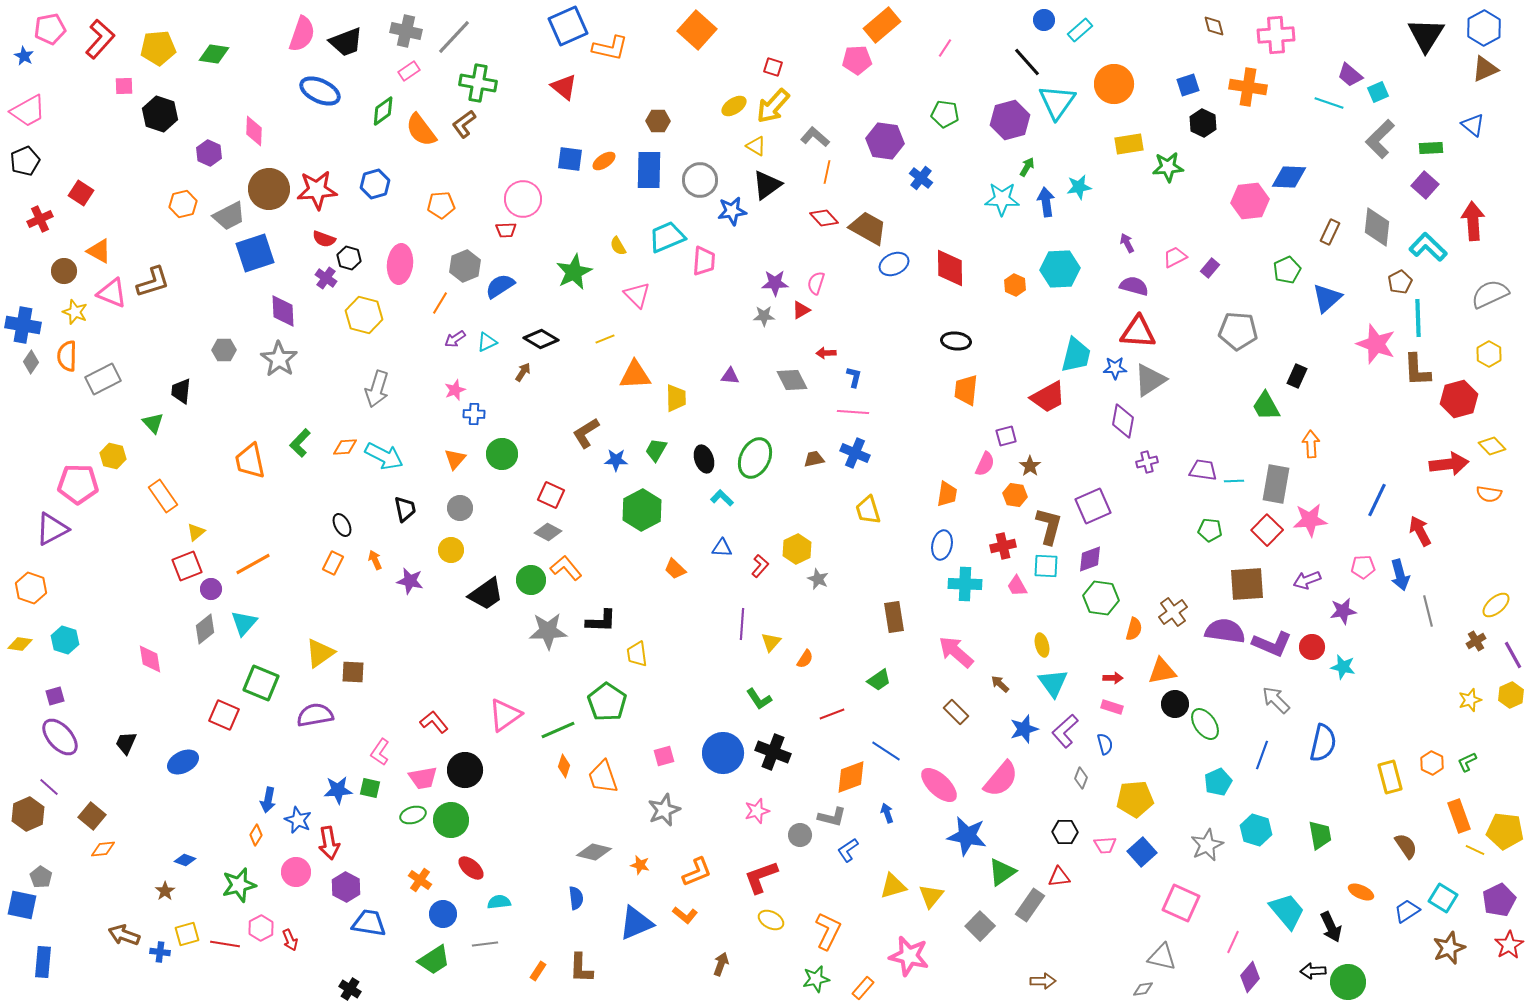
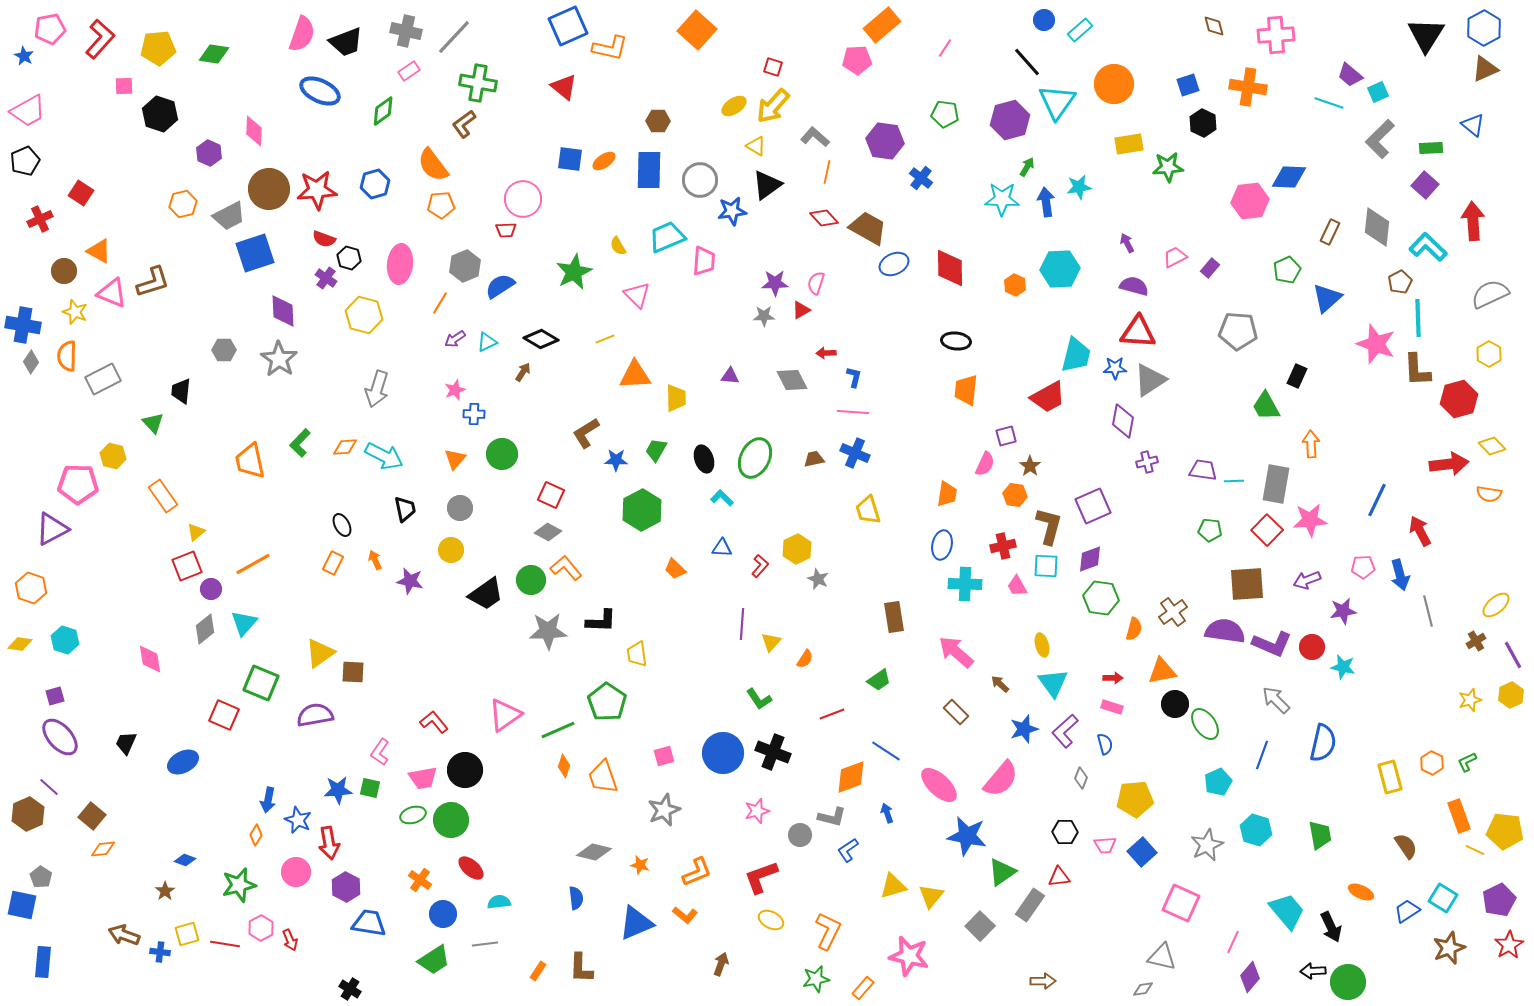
orange semicircle at (421, 130): moved 12 px right, 35 px down
